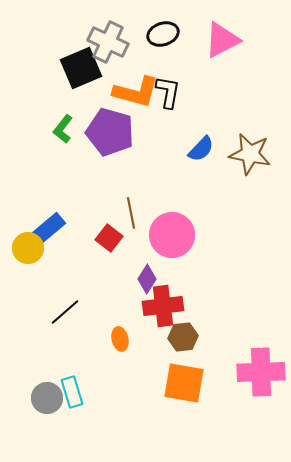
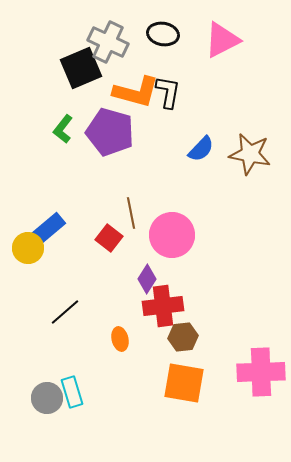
black ellipse: rotated 28 degrees clockwise
